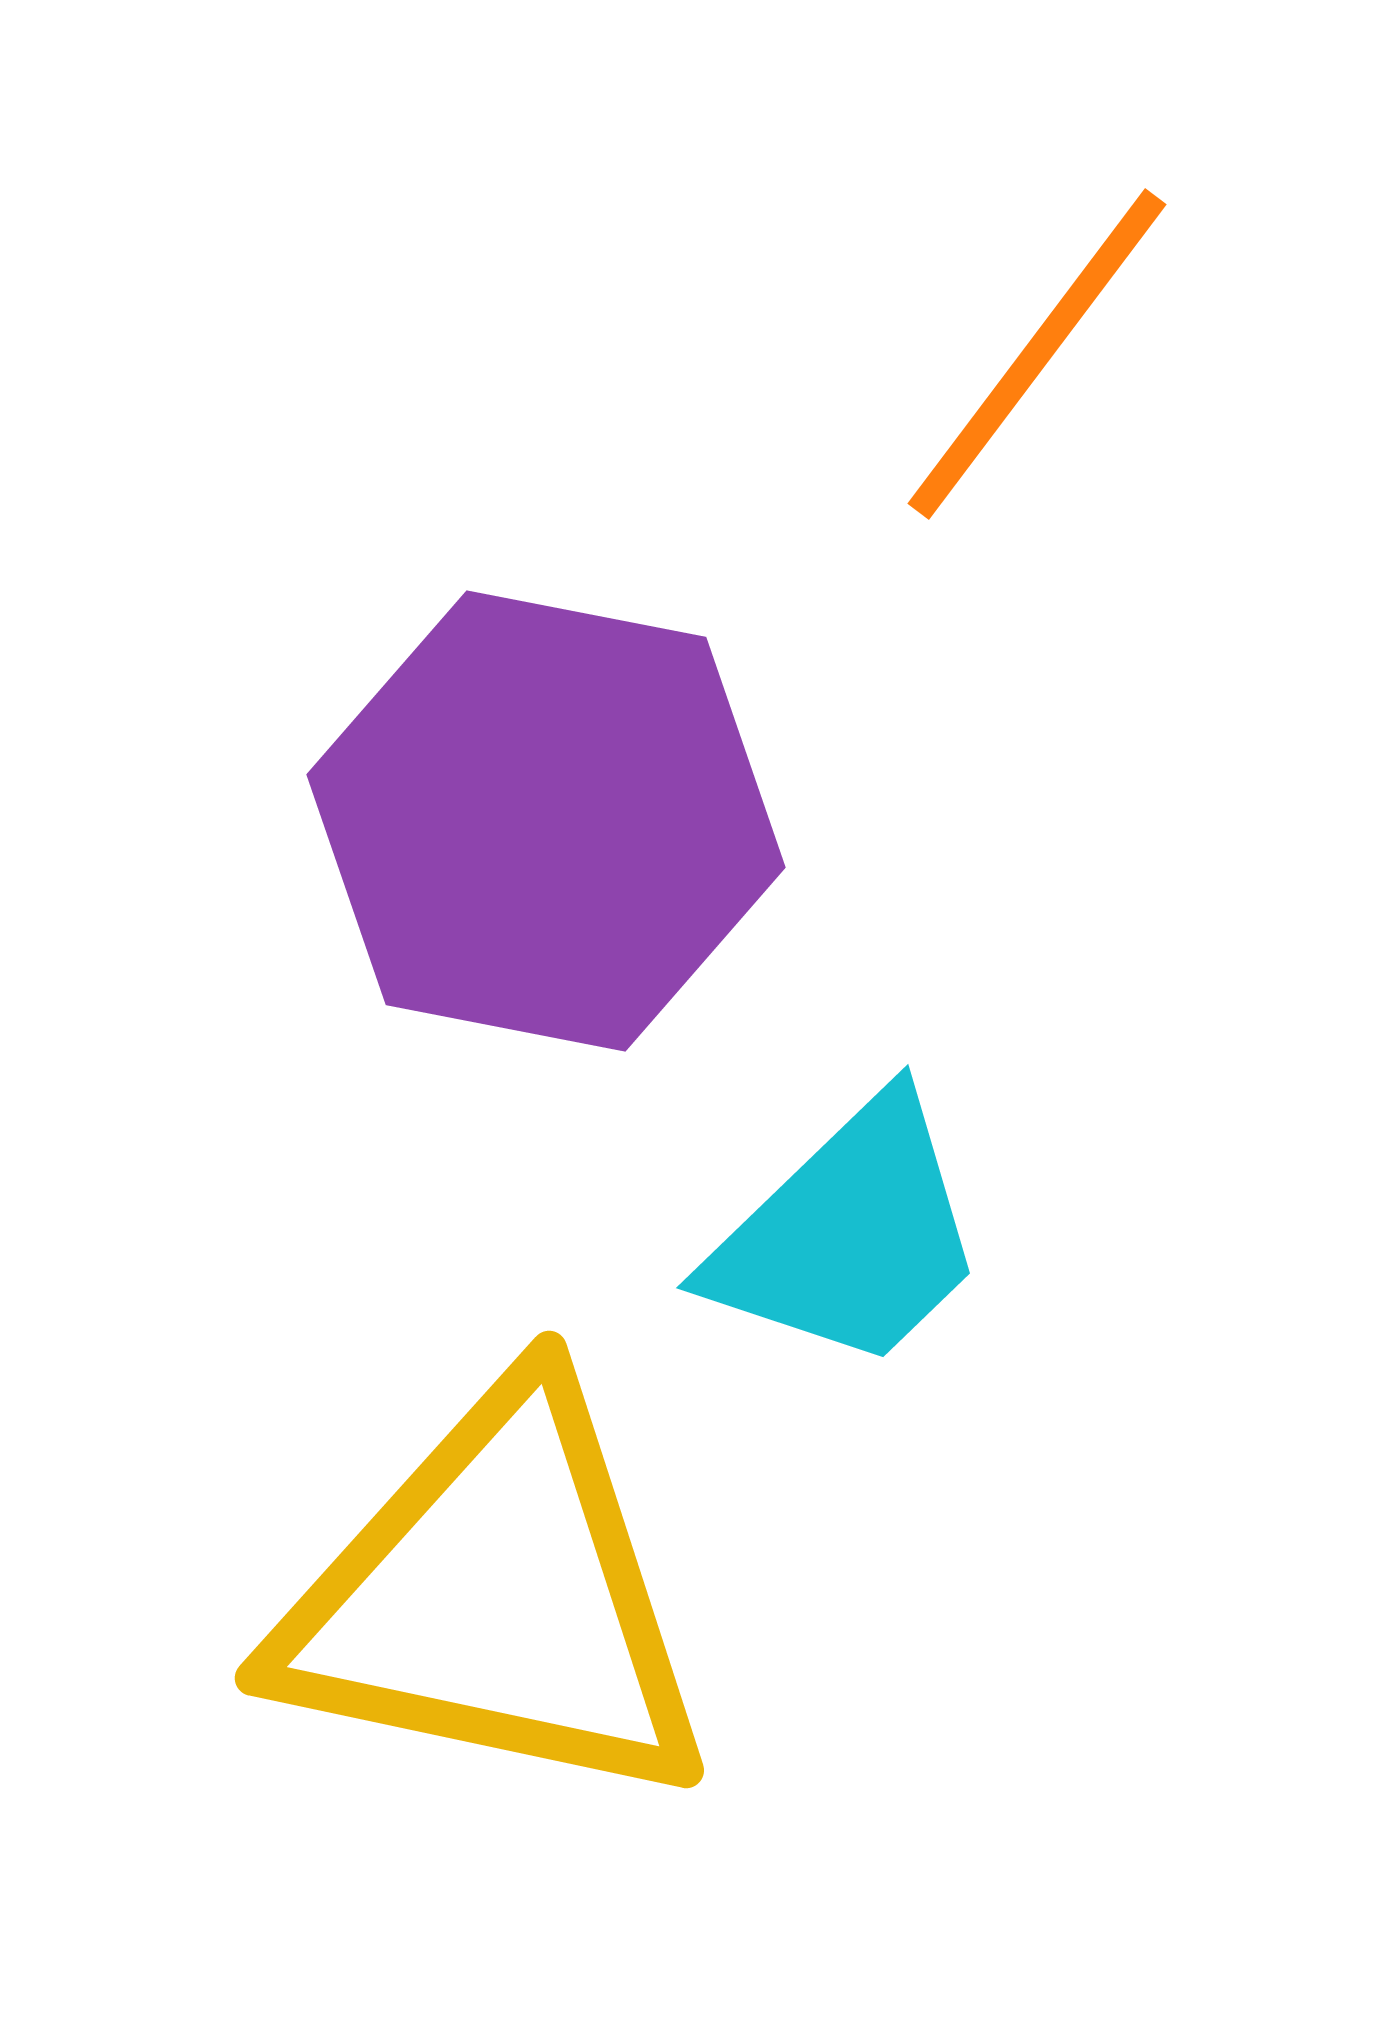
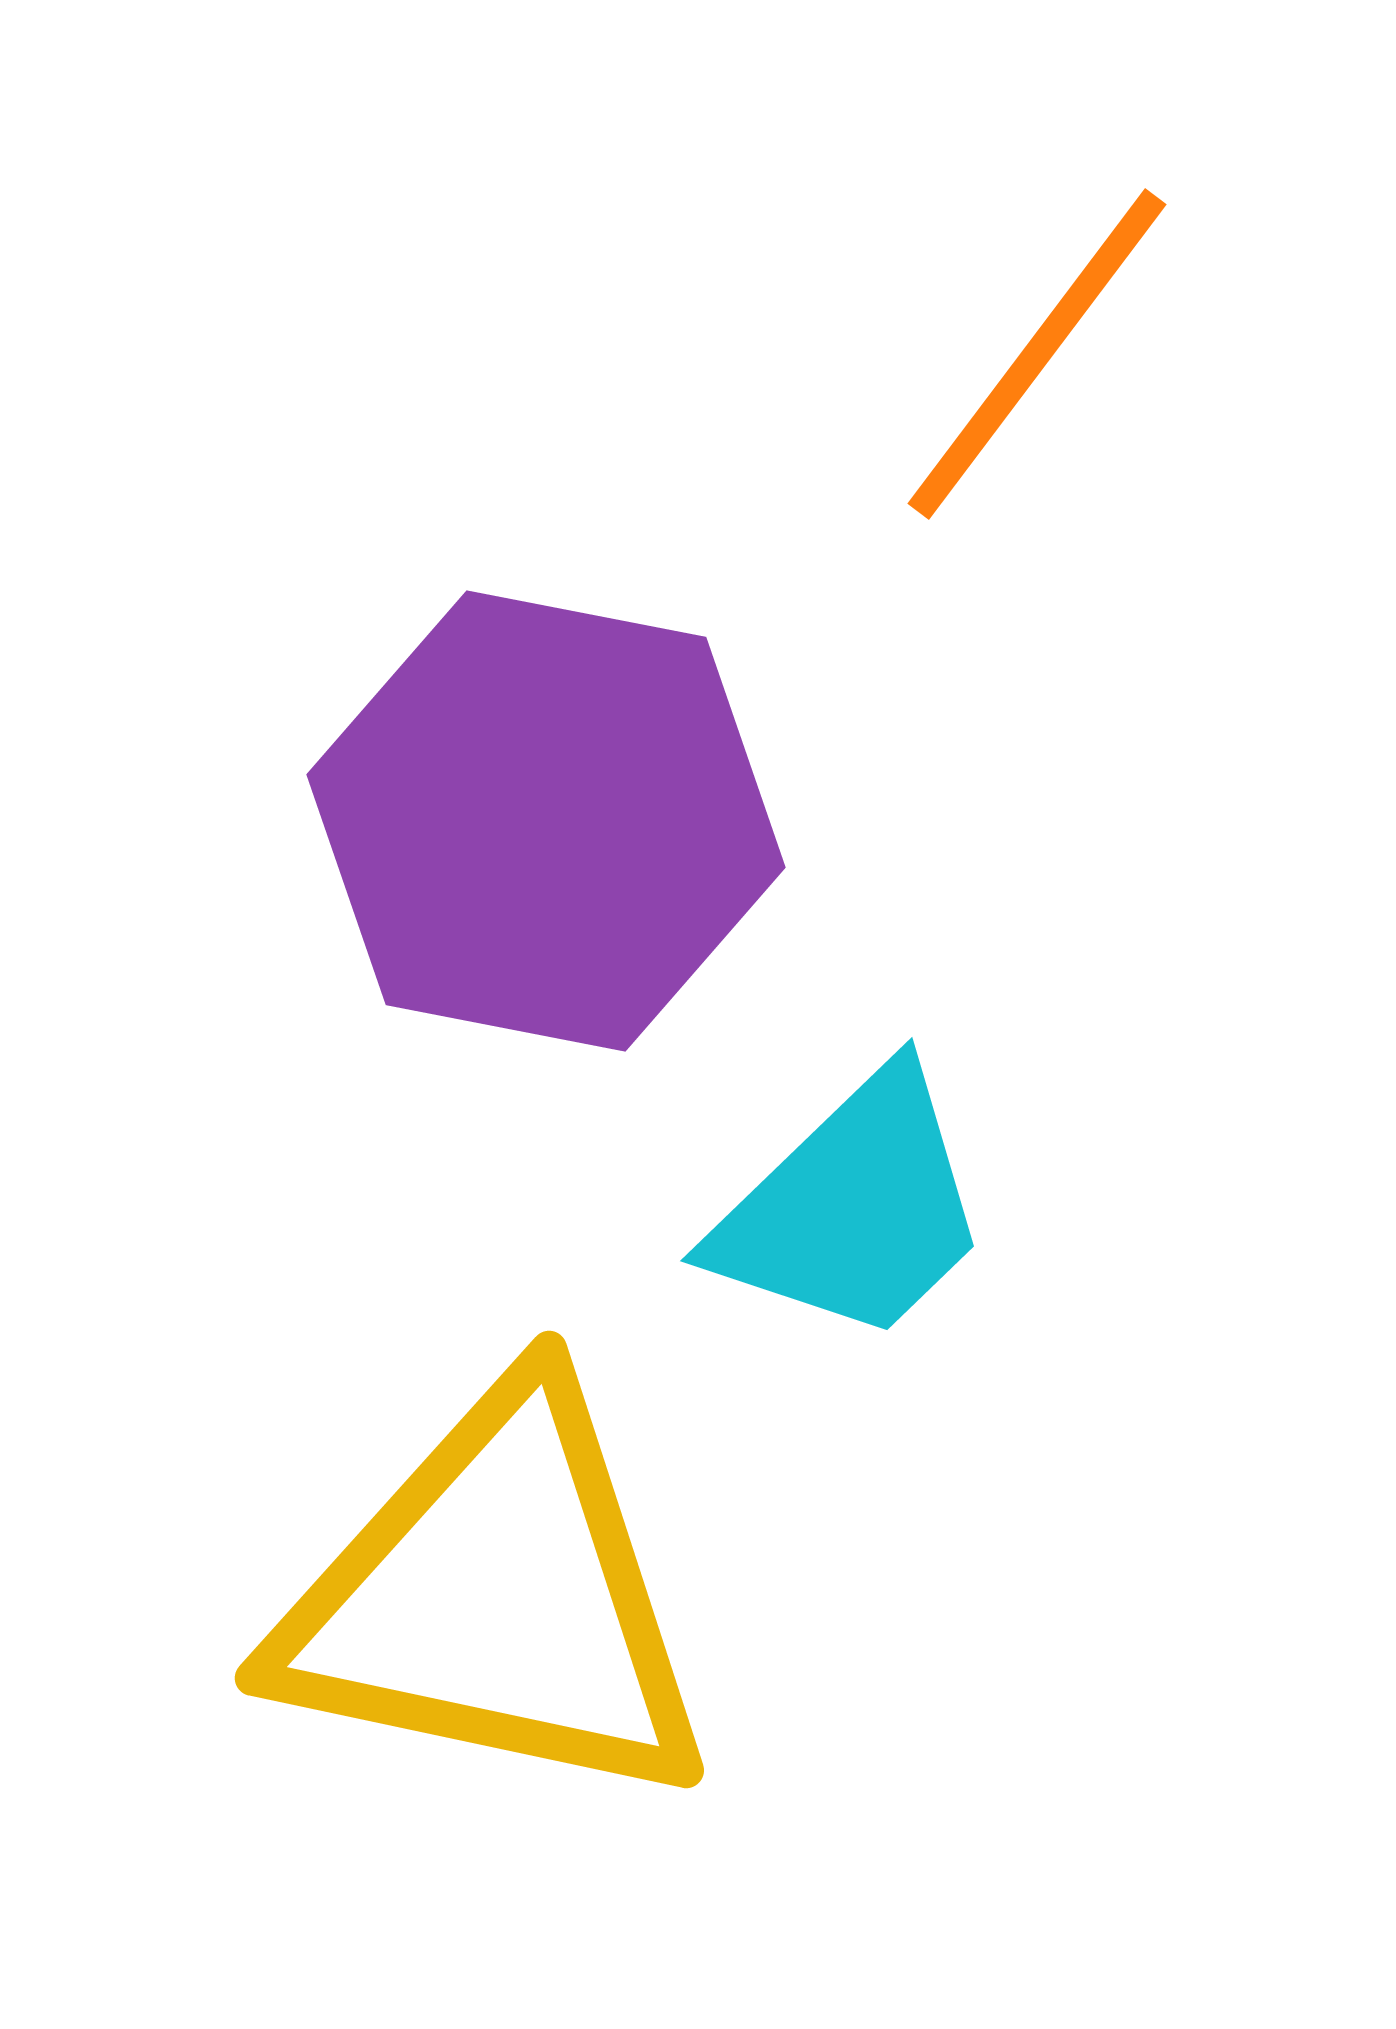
cyan trapezoid: moved 4 px right, 27 px up
